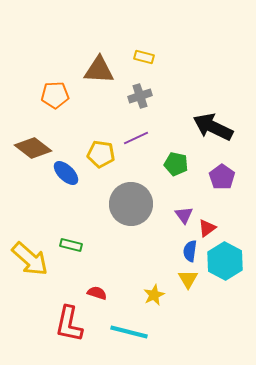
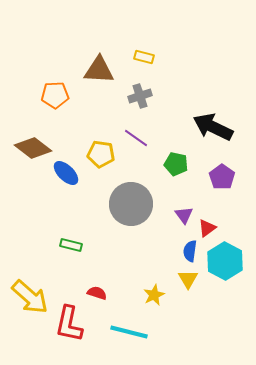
purple line: rotated 60 degrees clockwise
yellow arrow: moved 38 px down
